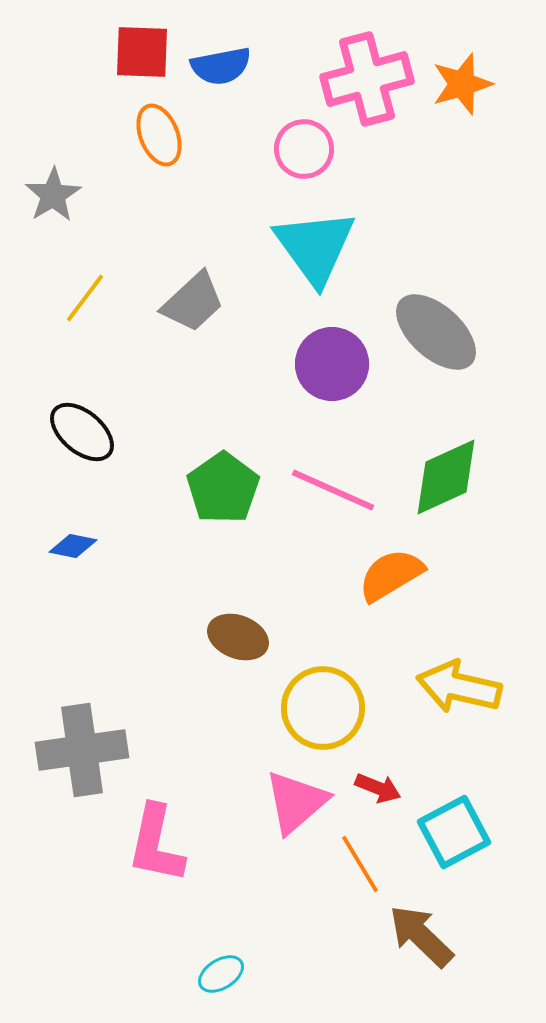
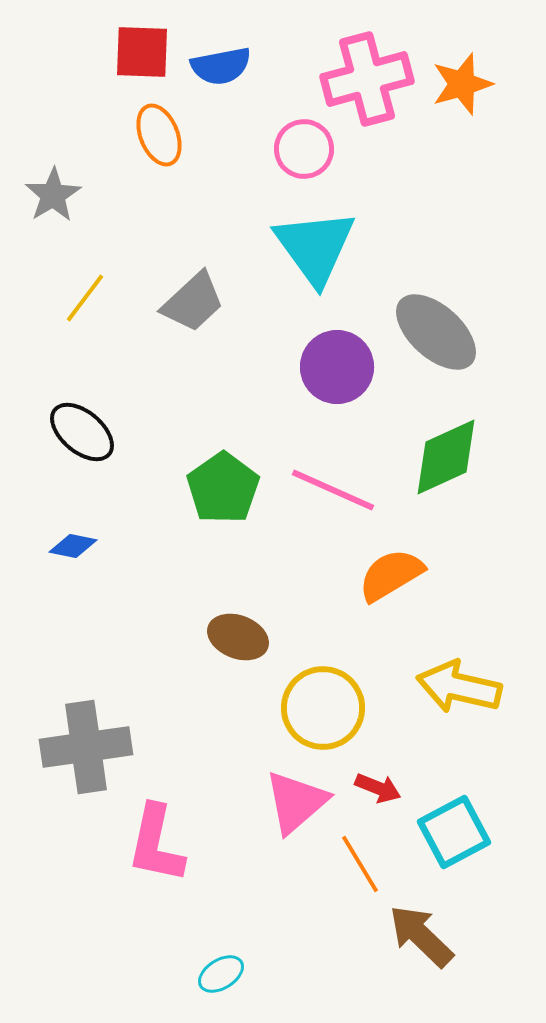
purple circle: moved 5 px right, 3 px down
green diamond: moved 20 px up
gray cross: moved 4 px right, 3 px up
